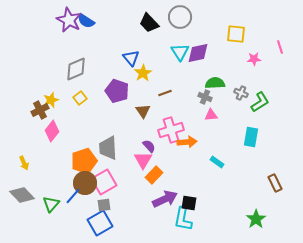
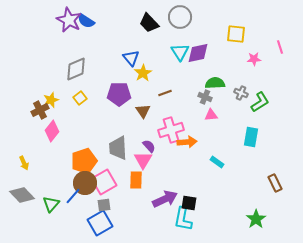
purple pentagon at (117, 91): moved 2 px right, 3 px down; rotated 20 degrees counterclockwise
gray trapezoid at (108, 148): moved 10 px right
orange rectangle at (154, 175): moved 18 px left, 5 px down; rotated 42 degrees counterclockwise
